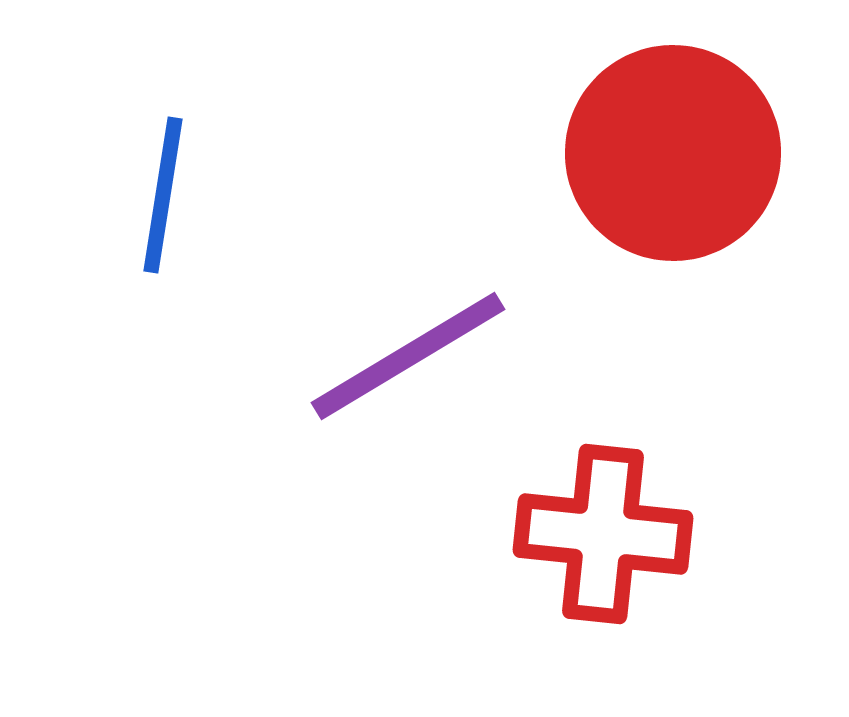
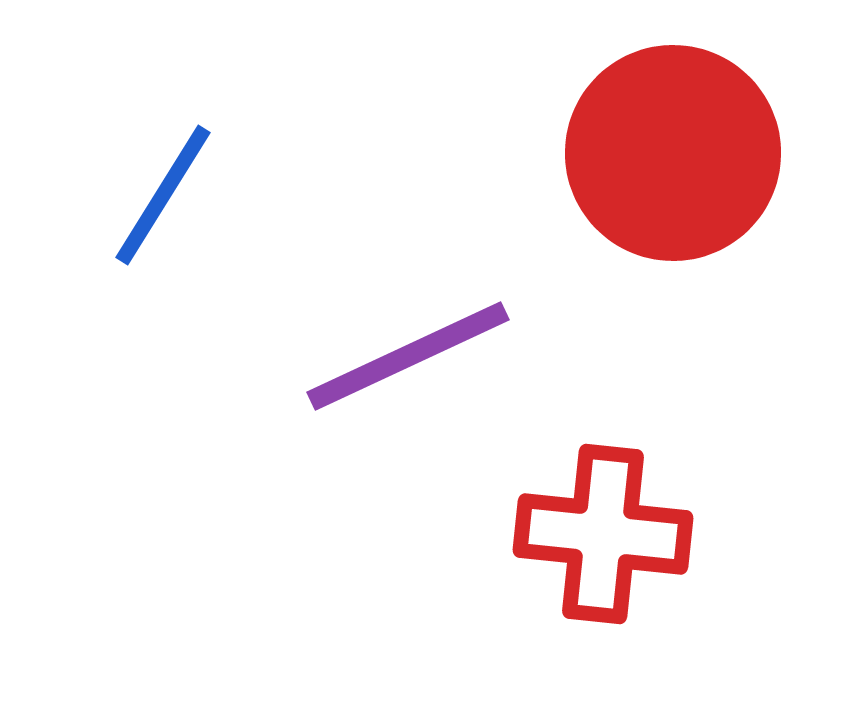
blue line: rotated 23 degrees clockwise
purple line: rotated 6 degrees clockwise
